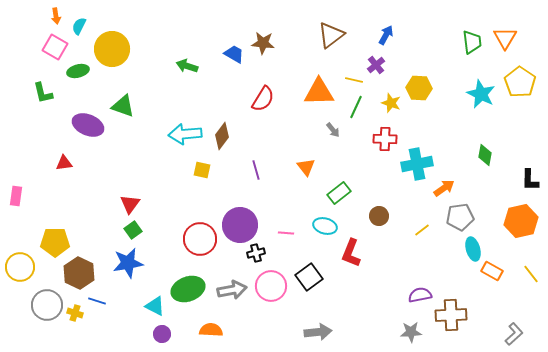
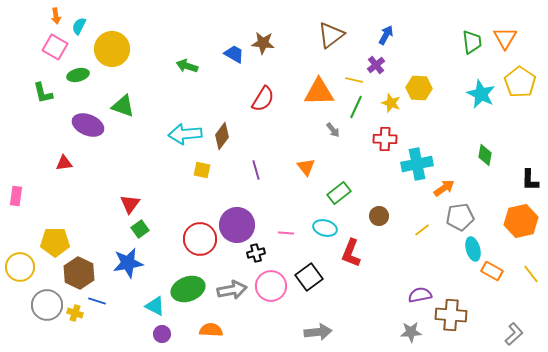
green ellipse at (78, 71): moved 4 px down
purple circle at (240, 225): moved 3 px left
cyan ellipse at (325, 226): moved 2 px down
green square at (133, 230): moved 7 px right, 1 px up
brown cross at (451, 315): rotated 8 degrees clockwise
